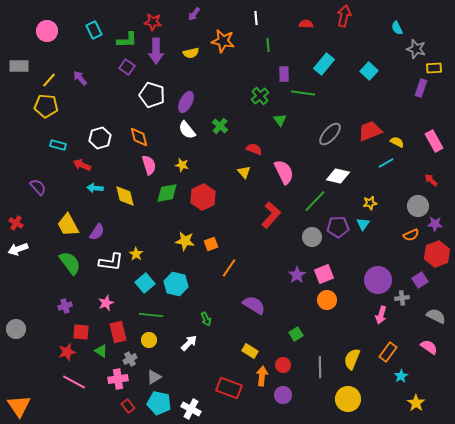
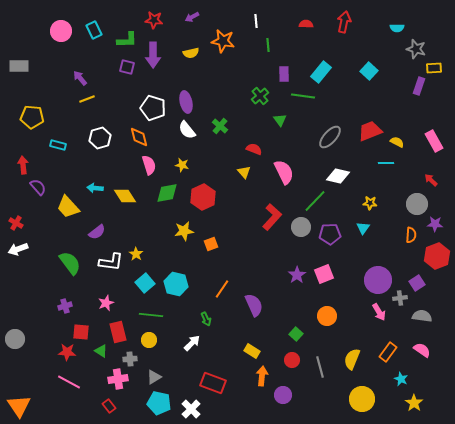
purple arrow at (194, 14): moved 2 px left, 3 px down; rotated 24 degrees clockwise
red arrow at (344, 16): moved 6 px down
white line at (256, 18): moved 3 px down
red star at (153, 22): moved 1 px right, 2 px up
cyan semicircle at (397, 28): rotated 64 degrees counterclockwise
pink circle at (47, 31): moved 14 px right
purple arrow at (156, 51): moved 3 px left, 4 px down
cyan rectangle at (324, 64): moved 3 px left, 8 px down
purple square at (127, 67): rotated 21 degrees counterclockwise
yellow line at (49, 80): moved 38 px right, 19 px down; rotated 28 degrees clockwise
purple rectangle at (421, 88): moved 2 px left, 2 px up
green line at (303, 93): moved 3 px down
white pentagon at (152, 95): moved 1 px right, 13 px down
purple ellipse at (186, 102): rotated 40 degrees counterclockwise
yellow pentagon at (46, 106): moved 14 px left, 11 px down
gray ellipse at (330, 134): moved 3 px down
cyan line at (386, 163): rotated 28 degrees clockwise
red arrow at (82, 165): moved 59 px left; rotated 60 degrees clockwise
yellow diamond at (125, 196): rotated 20 degrees counterclockwise
yellow star at (370, 203): rotated 16 degrees clockwise
gray circle at (418, 206): moved 1 px left, 2 px up
red L-shape at (271, 215): moved 1 px right, 2 px down
cyan triangle at (363, 224): moved 4 px down
yellow trapezoid at (68, 225): moved 18 px up; rotated 15 degrees counterclockwise
purple pentagon at (338, 227): moved 8 px left, 7 px down
purple semicircle at (97, 232): rotated 18 degrees clockwise
orange semicircle at (411, 235): rotated 63 degrees counterclockwise
gray circle at (312, 237): moved 11 px left, 10 px up
yellow star at (185, 241): moved 1 px left, 10 px up; rotated 18 degrees counterclockwise
red hexagon at (437, 254): moved 2 px down
orange line at (229, 268): moved 7 px left, 21 px down
purple square at (420, 280): moved 3 px left, 3 px down
gray cross at (402, 298): moved 2 px left
orange circle at (327, 300): moved 16 px down
purple semicircle at (254, 305): rotated 35 degrees clockwise
pink arrow at (381, 315): moved 2 px left, 3 px up; rotated 48 degrees counterclockwise
gray semicircle at (436, 316): moved 14 px left; rotated 18 degrees counterclockwise
gray circle at (16, 329): moved 1 px left, 10 px down
green square at (296, 334): rotated 16 degrees counterclockwise
white arrow at (189, 343): moved 3 px right
pink semicircle at (429, 347): moved 7 px left, 3 px down
yellow rectangle at (250, 351): moved 2 px right
red star at (67, 352): rotated 18 degrees clockwise
gray cross at (130, 359): rotated 24 degrees clockwise
red circle at (283, 365): moved 9 px right, 5 px up
gray line at (320, 367): rotated 15 degrees counterclockwise
cyan star at (401, 376): moved 3 px down; rotated 16 degrees counterclockwise
pink line at (74, 382): moved 5 px left
red rectangle at (229, 388): moved 16 px left, 5 px up
yellow circle at (348, 399): moved 14 px right
yellow star at (416, 403): moved 2 px left
red rectangle at (128, 406): moved 19 px left
white cross at (191, 409): rotated 18 degrees clockwise
